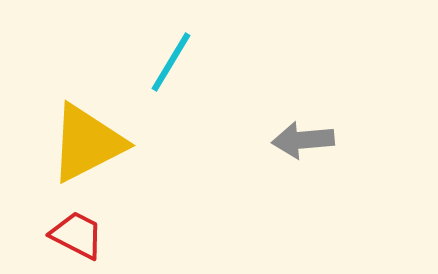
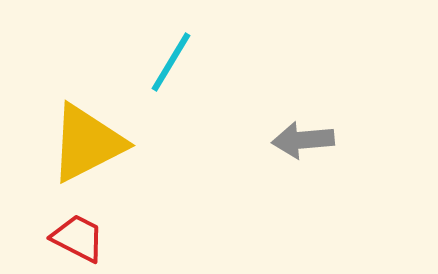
red trapezoid: moved 1 px right, 3 px down
